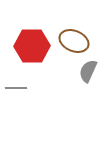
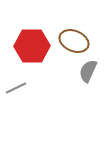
gray line: rotated 25 degrees counterclockwise
